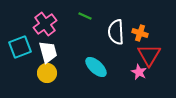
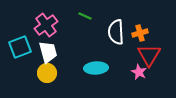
pink cross: moved 1 px right, 1 px down
orange cross: rotated 35 degrees counterclockwise
cyan ellipse: moved 1 px down; rotated 45 degrees counterclockwise
